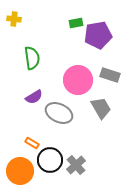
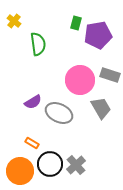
yellow cross: moved 2 px down; rotated 32 degrees clockwise
green rectangle: rotated 64 degrees counterclockwise
green semicircle: moved 6 px right, 14 px up
pink circle: moved 2 px right
purple semicircle: moved 1 px left, 5 px down
black circle: moved 4 px down
